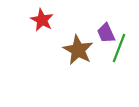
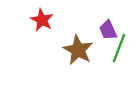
purple trapezoid: moved 2 px right, 3 px up
